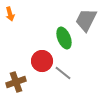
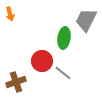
green ellipse: rotated 30 degrees clockwise
